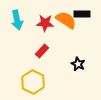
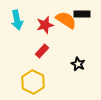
red star: moved 2 px down; rotated 18 degrees counterclockwise
